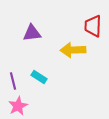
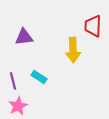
purple triangle: moved 8 px left, 4 px down
yellow arrow: rotated 90 degrees counterclockwise
